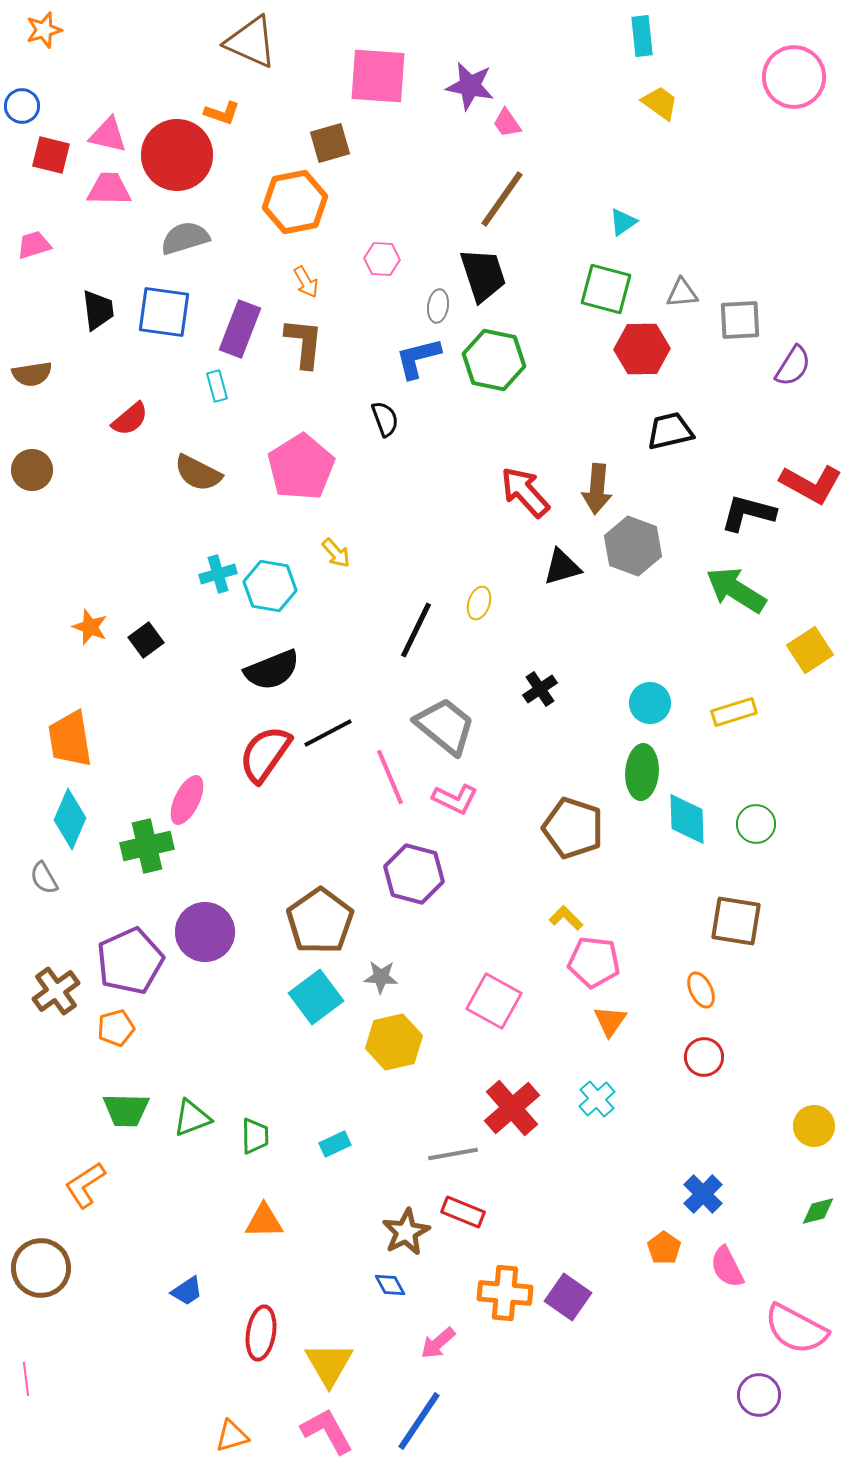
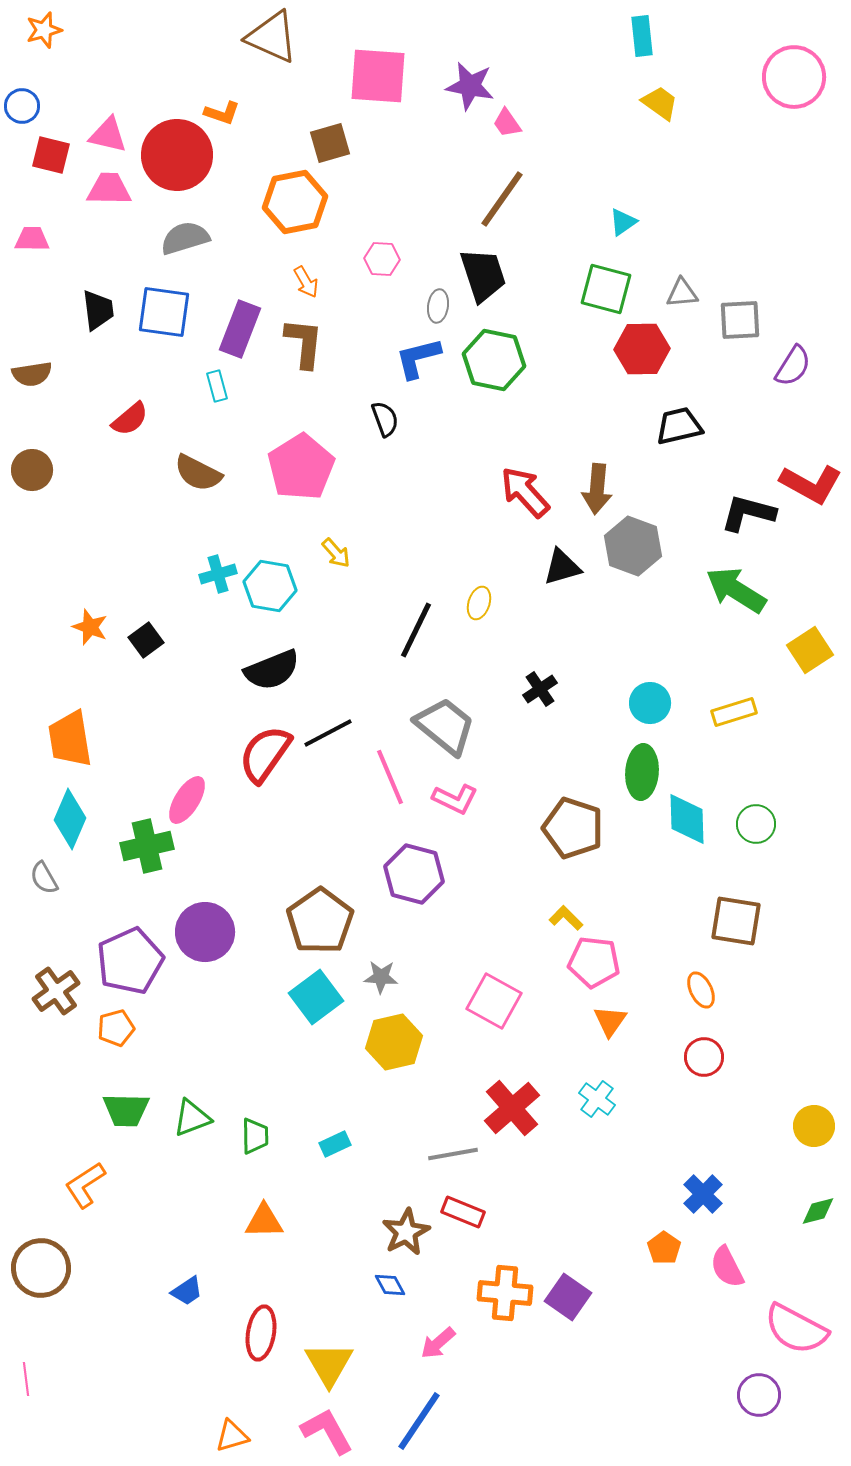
brown triangle at (251, 42): moved 21 px right, 5 px up
pink trapezoid at (34, 245): moved 2 px left, 6 px up; rotated 18 degrees clockwise
black trapezoid at (670, 431): moved 9 px right, 5 px up
pink ellipse at (187, 800): rotated 6 degrees clockwise
cyan cross at (597, 1099): rotated 12 degrees counterclockwise
